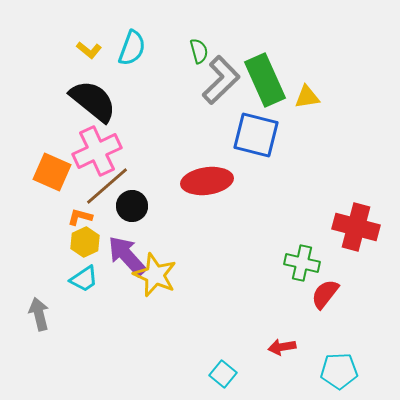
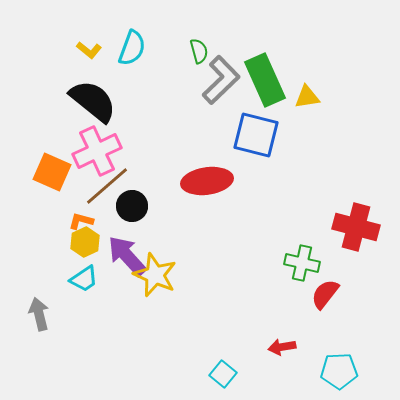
orange L-shape: moved 1 px right, 4 px down
